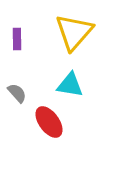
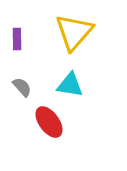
gray semicircle: moved 5 px right, 6 px up
